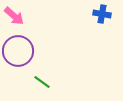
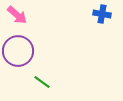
pink arrow: moved 3 px right, 1 px up
